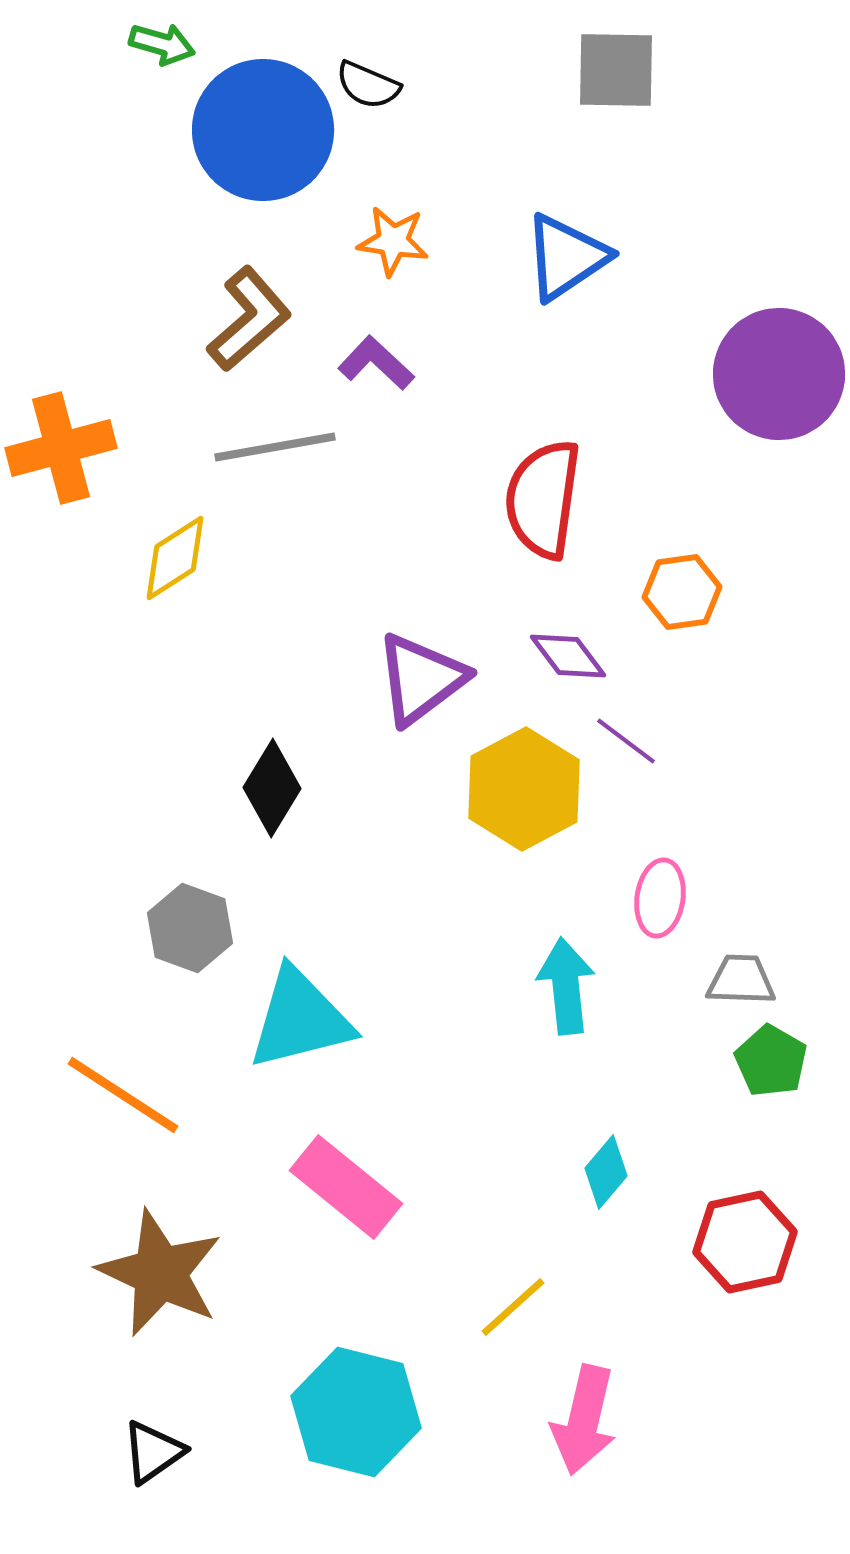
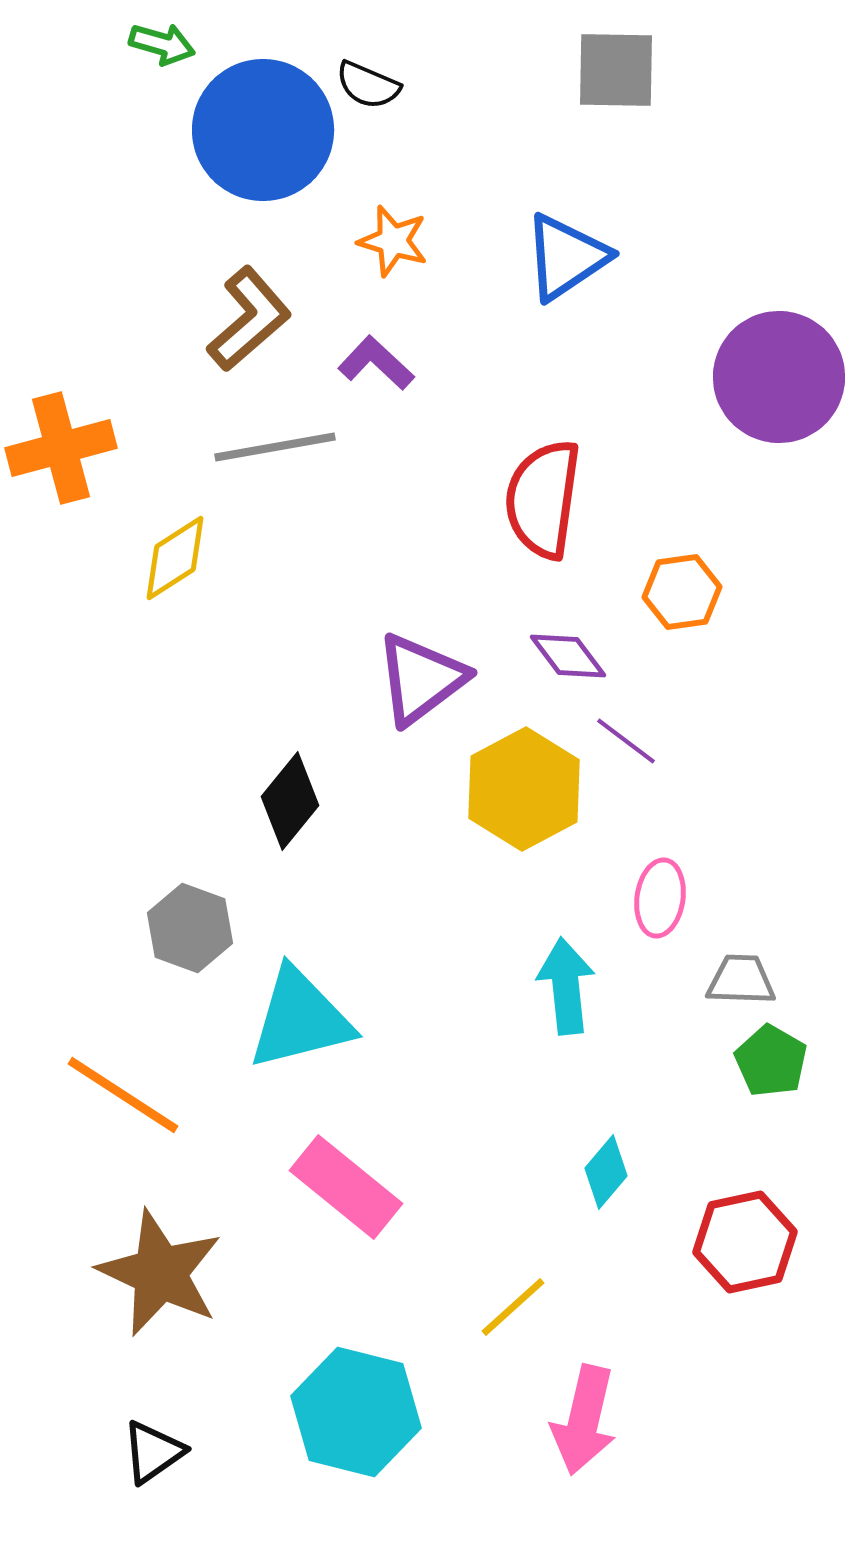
orange star: rotated 8 degrees clockwise
purple circle: moved 3 px down
black diamond: moved 18 px right, 13 px down; rotated 8 degrees clockwise
